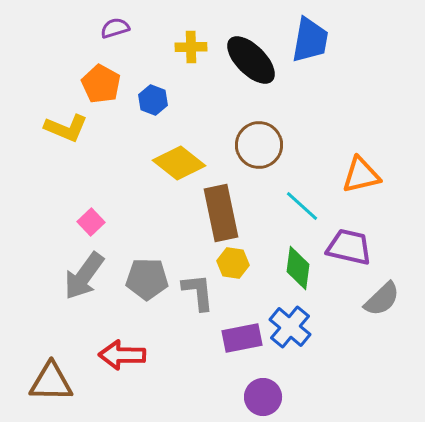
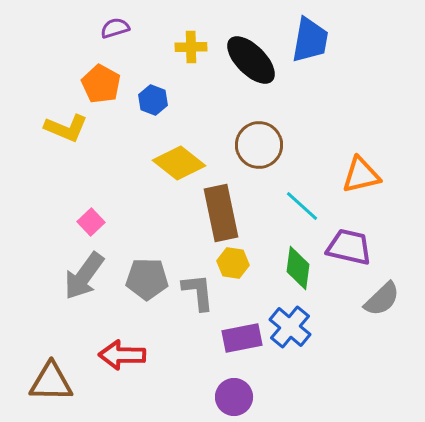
purple circle: moved 29 px left
